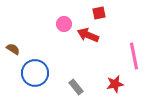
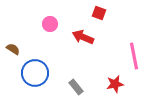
red square: rotated 32 degrees clockwise
pink circle: moved 14 px left
red arrow: moved 5 px left, 2 px down
